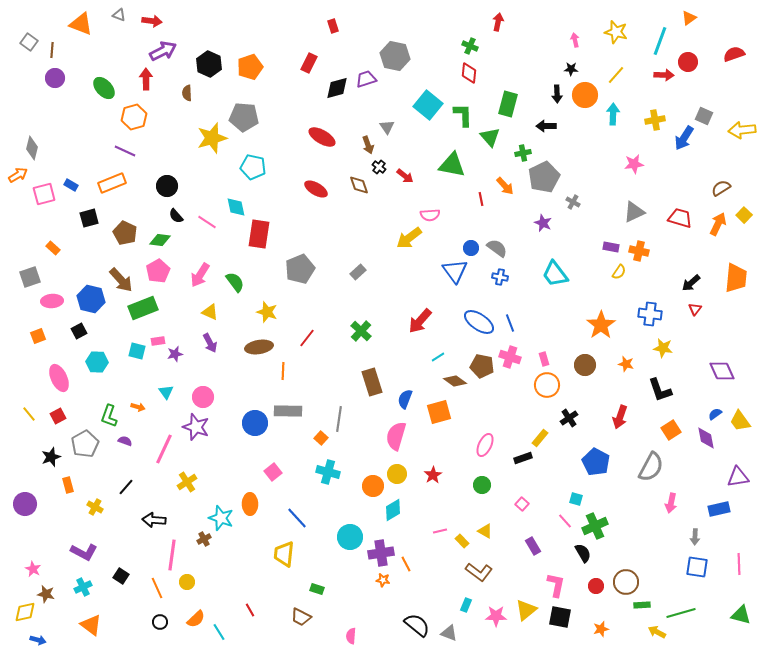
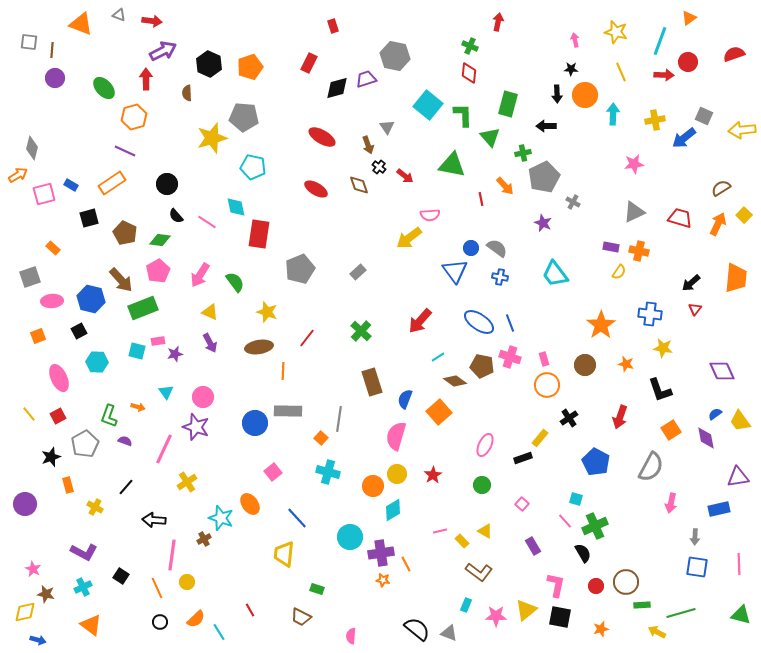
gray square at (29, 42): rotated 30 degrees counterclockwise
yellow line at (616, 75): moved 5 px right, 3 px up; rotated 66 degrees counterclockwise
blue arrow at (684, 138): rotated 20 degrees clockwise
orange rectangle at (112, 183): rotated 12 degrees counterclockwise
black circle at (167, 186): moved 2 px up
orange square at (439, 412): rotated 25 degrees counterclockwise
orange ellipse at (250, 504): rotated 35 degrees counterclockwise
black semicircle at (417, 625): moved 4 px down
